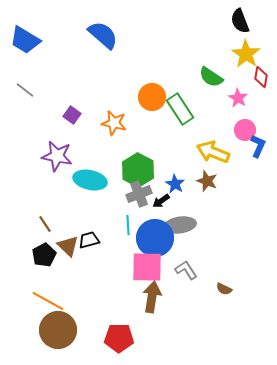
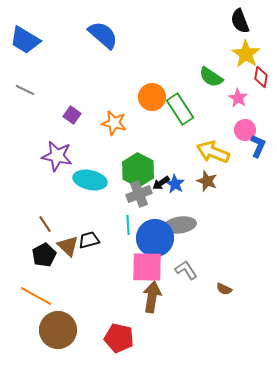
gray line: rotated 12 degrees counterclockwise
black arrow: moved 18 px up
orange line: moved 12 px left, 5 px up
red pentagon: rotated 12 degrees clockwise
